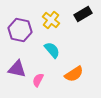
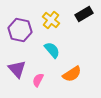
black rectangle: moved 1 px right
purple triangle: rotated 36 degrees clockwise
orange semicircle: moved 2 px left
